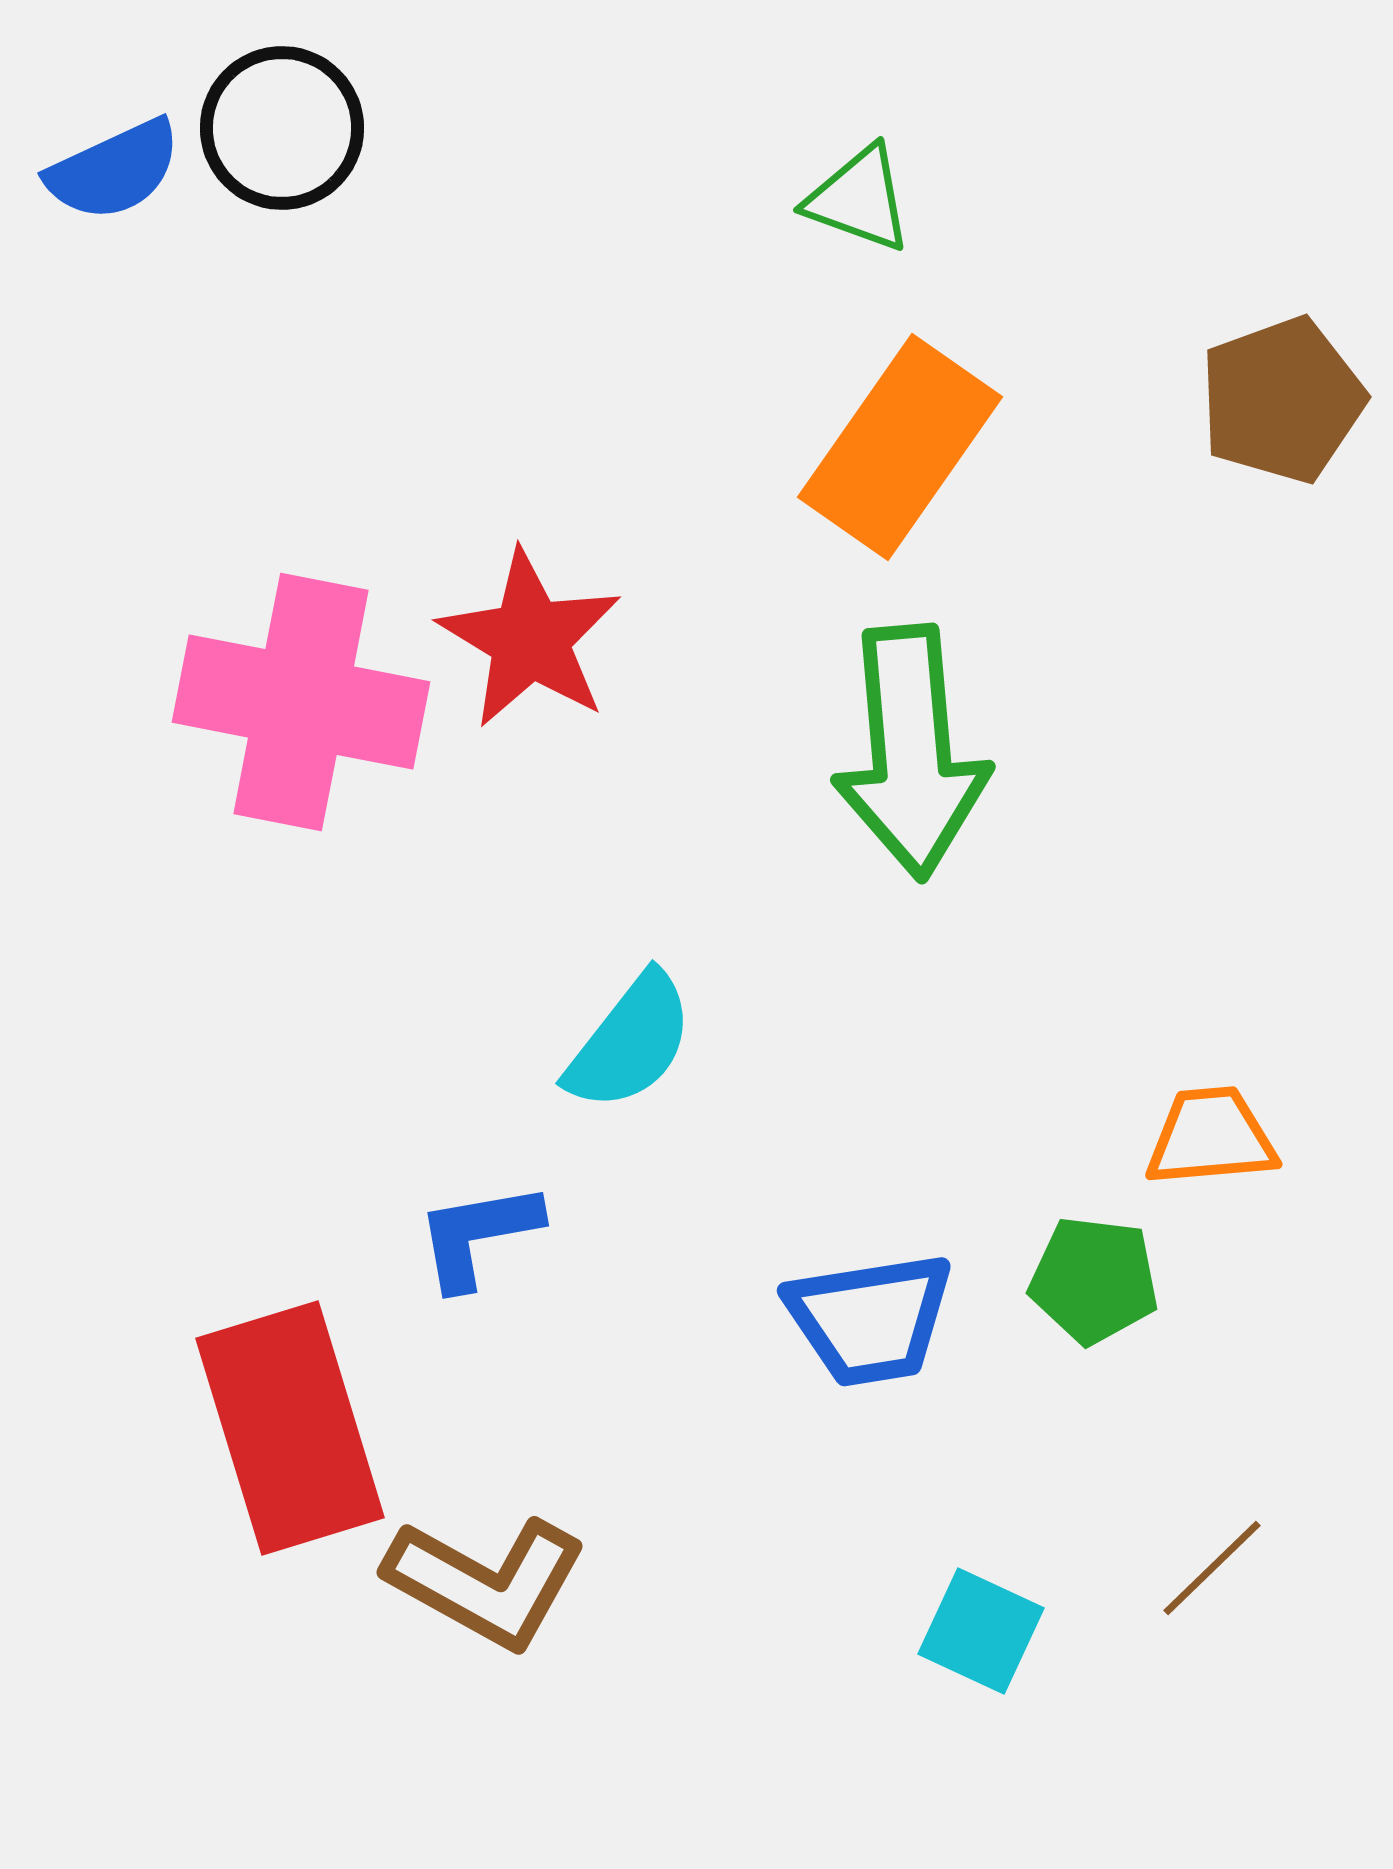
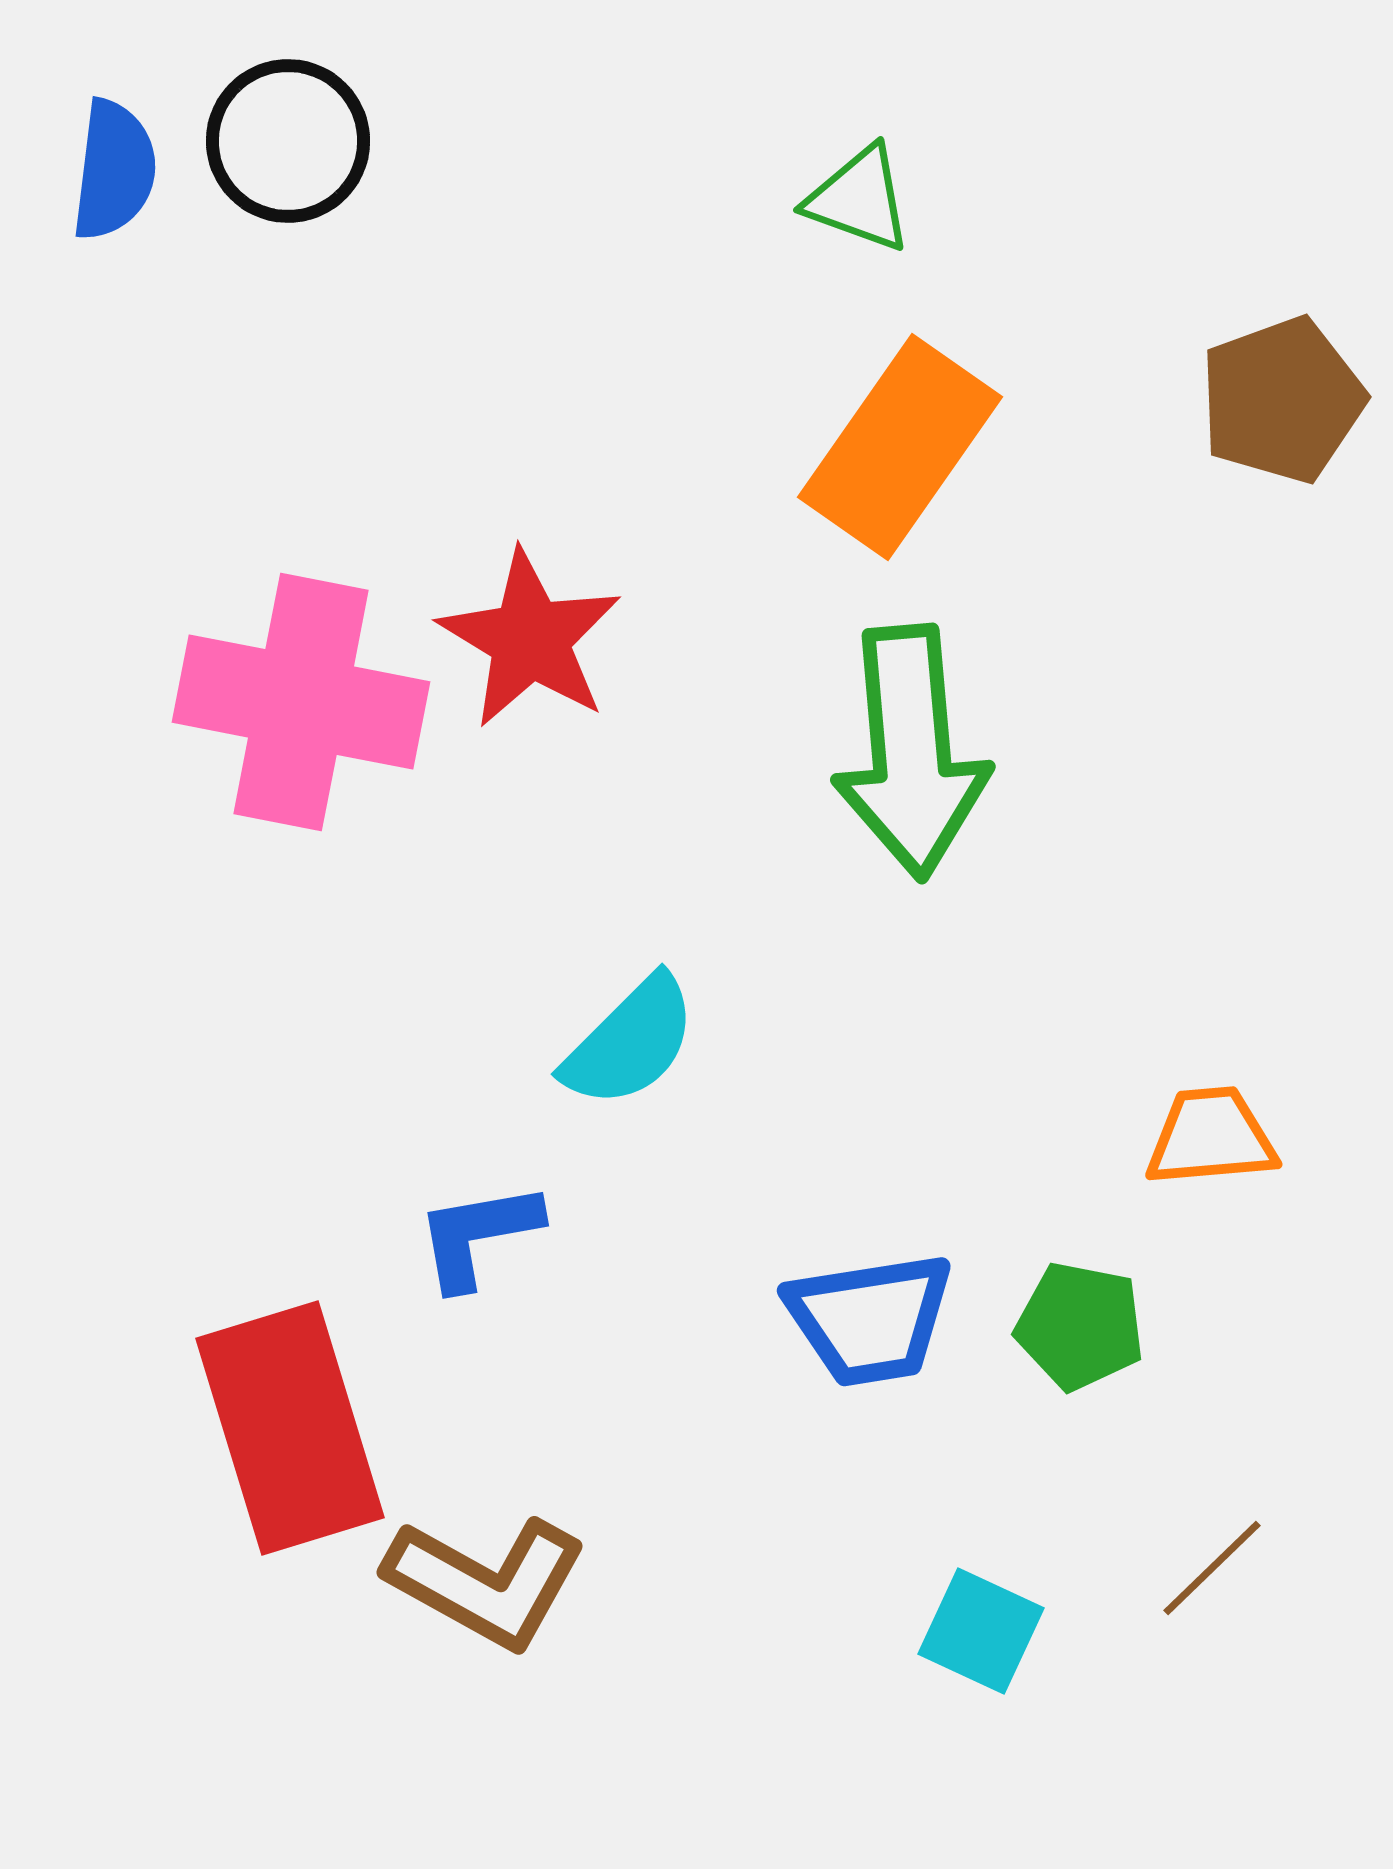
black circle: moved 6 px right, 13 px down
blue semicircle: rotated 58 degrees counterclockwise
cyan semicircle: rotated 7 degrees clockwise
green pentagon: moved 14 px left, 46 px down; rotated 4 degrees clockwise
